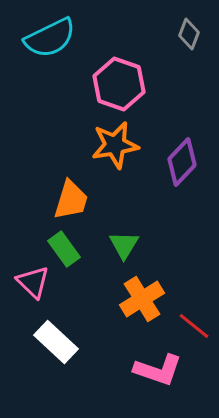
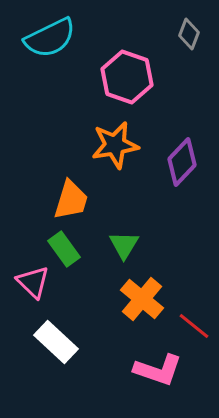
pink hexagon: moved 8 px right, 7 px up
orange cross: rotated 18 degrees counterclockwise
